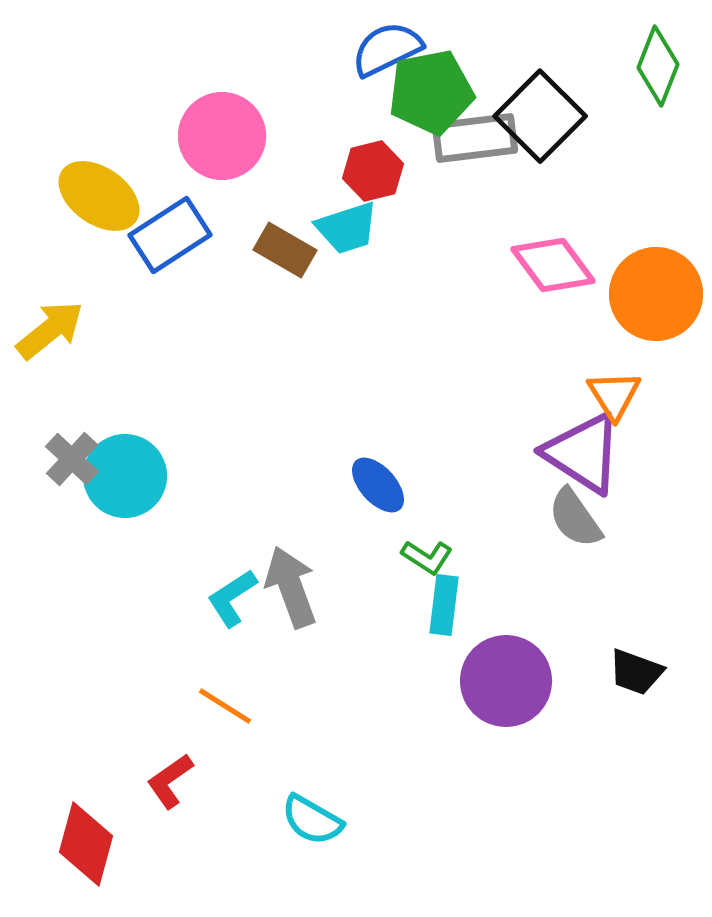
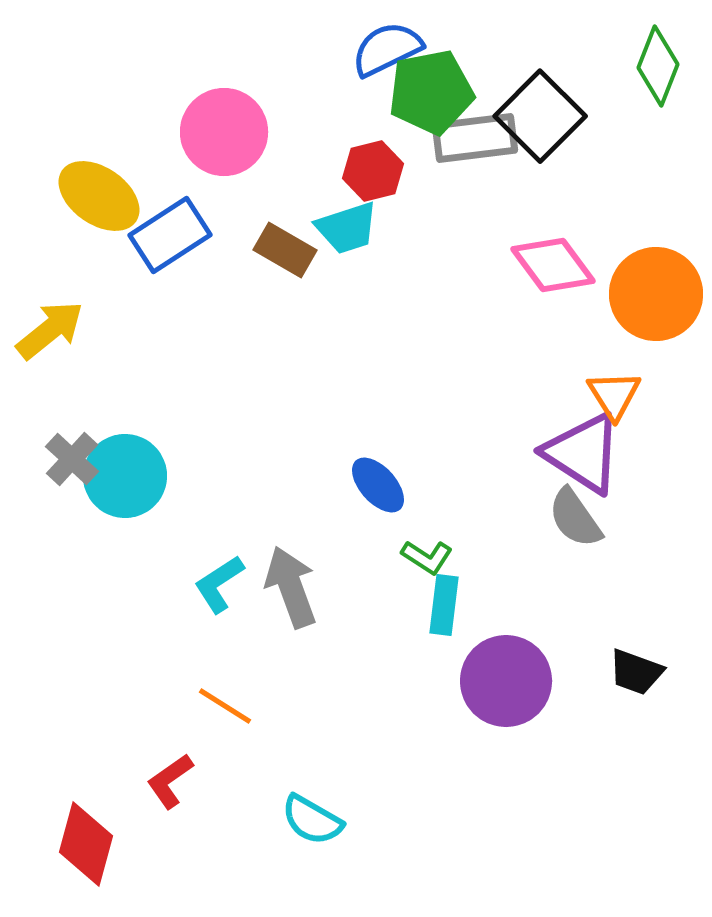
pink circle: moved 2 px right, 4 px up
cyan L-shape: moved 13 px left, 14 px up
